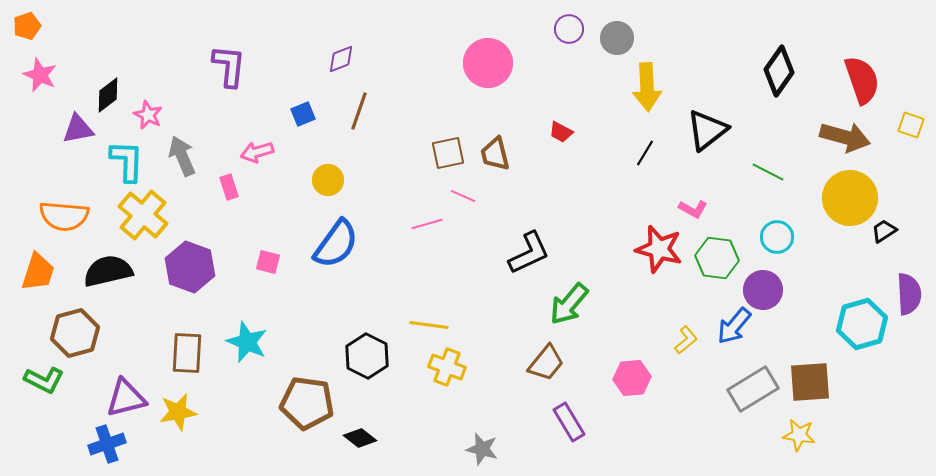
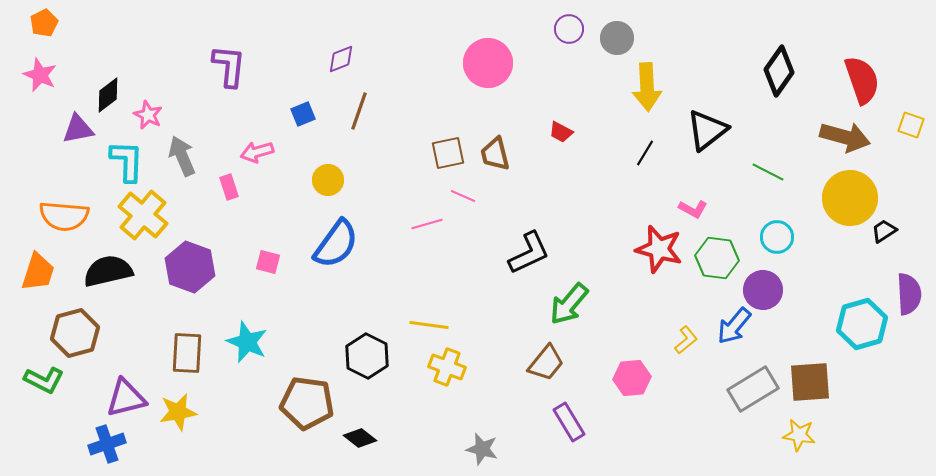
orange pentagon at (27, 26): moved 17 px right, 3 px up; rotated 8 degrees counterclockwise
